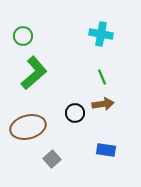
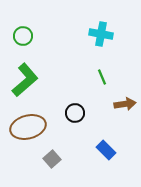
green L-shape: moved 9 px left, 7 px down
brown arrow: moved 22 px right
blue rectangle: rotated 36 degrees clockwise
